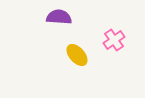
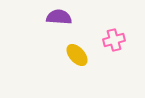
pink cross: rotated 20 degrees clockwise
